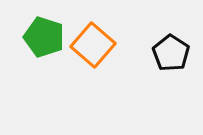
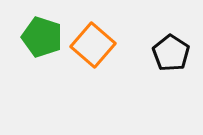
green pentagon: moved 2 px left
